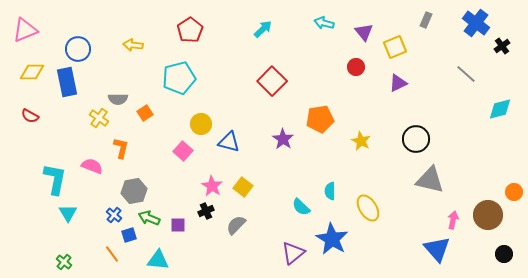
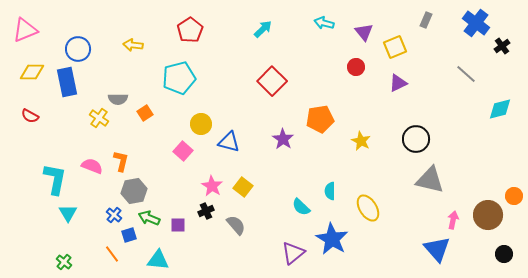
orange L-shape at (121, 148): moved 13 px down
orange circle at (514, 192): moved 4 px down
gray semicircle at (236, 225): rotated 95 degrees clockwise
